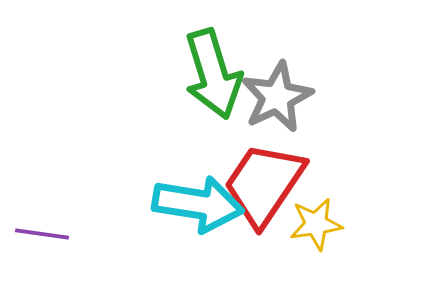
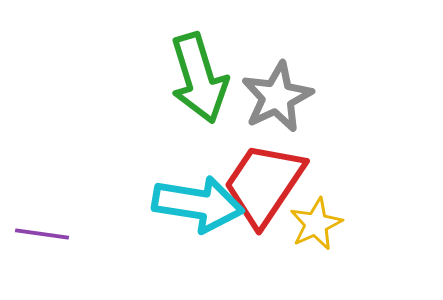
green arrow: moved 14 px left, 4 px down
yellow star: rotated 16 degrees counterclockwise
